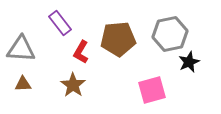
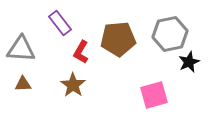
pink square: moved 2 px right, 5 px down
